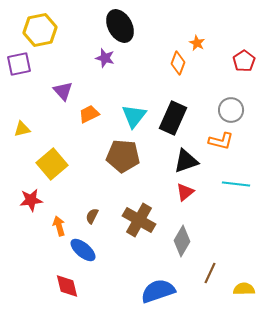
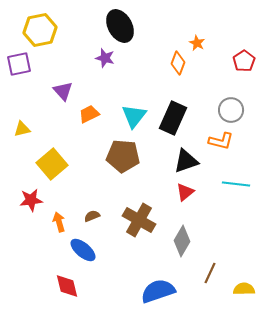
brown semicircle: rotated 42 degrees clockwise
orange arrow: moved 4 px up
